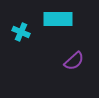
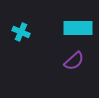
cyan rectangle: moved 20 px right, 9 px down
